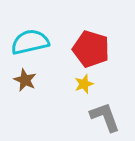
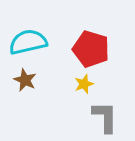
cyan semicircle: moved 2 px left
gray L-shape: rotated 20 degrees clockwise
